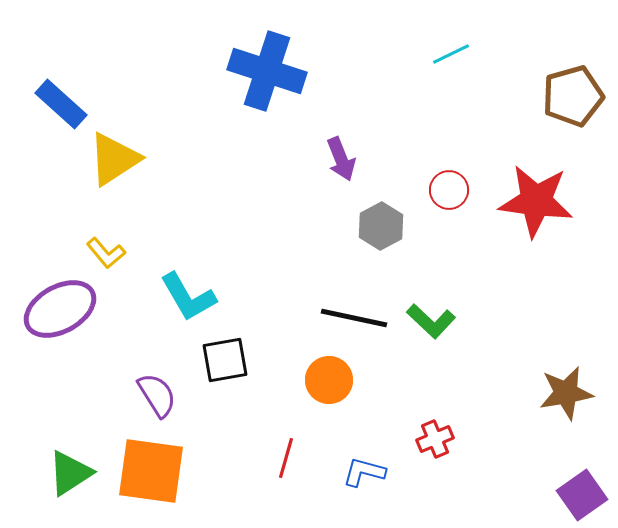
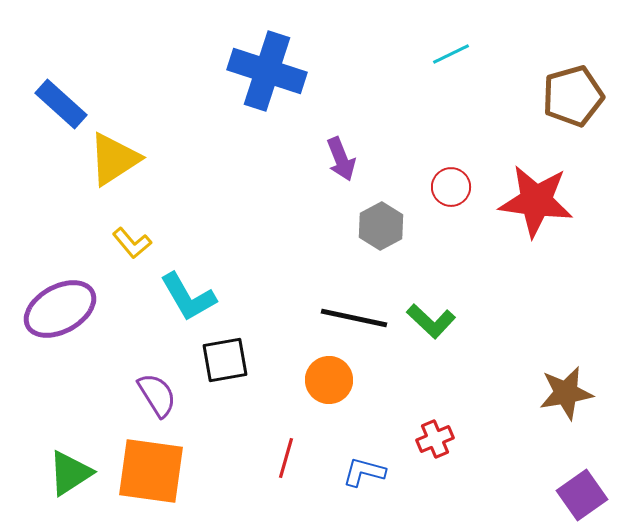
red circle: moved 2 px right, 3 px up
yellow L-shape: moved 26 px right, 10 px up
